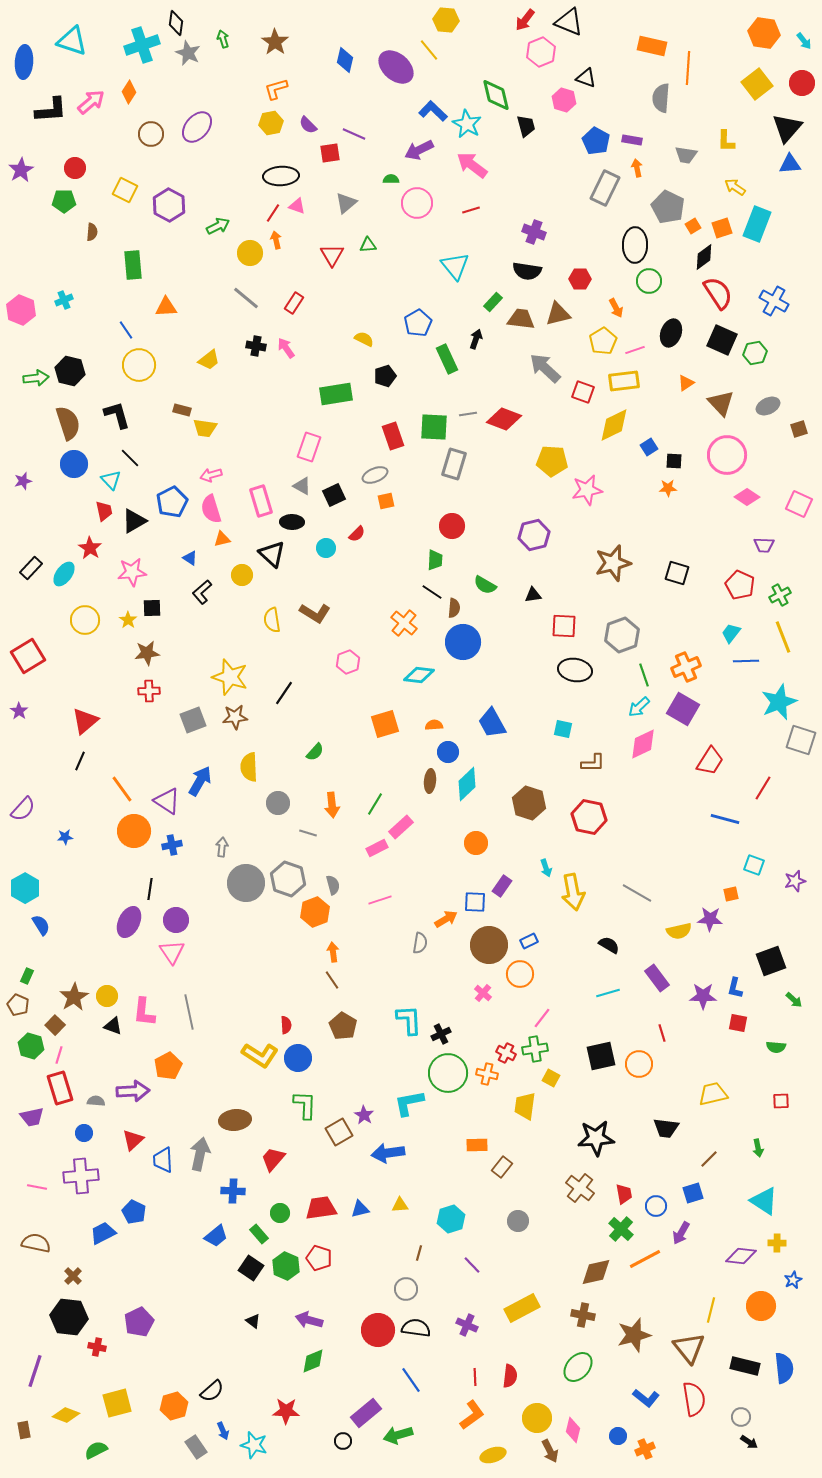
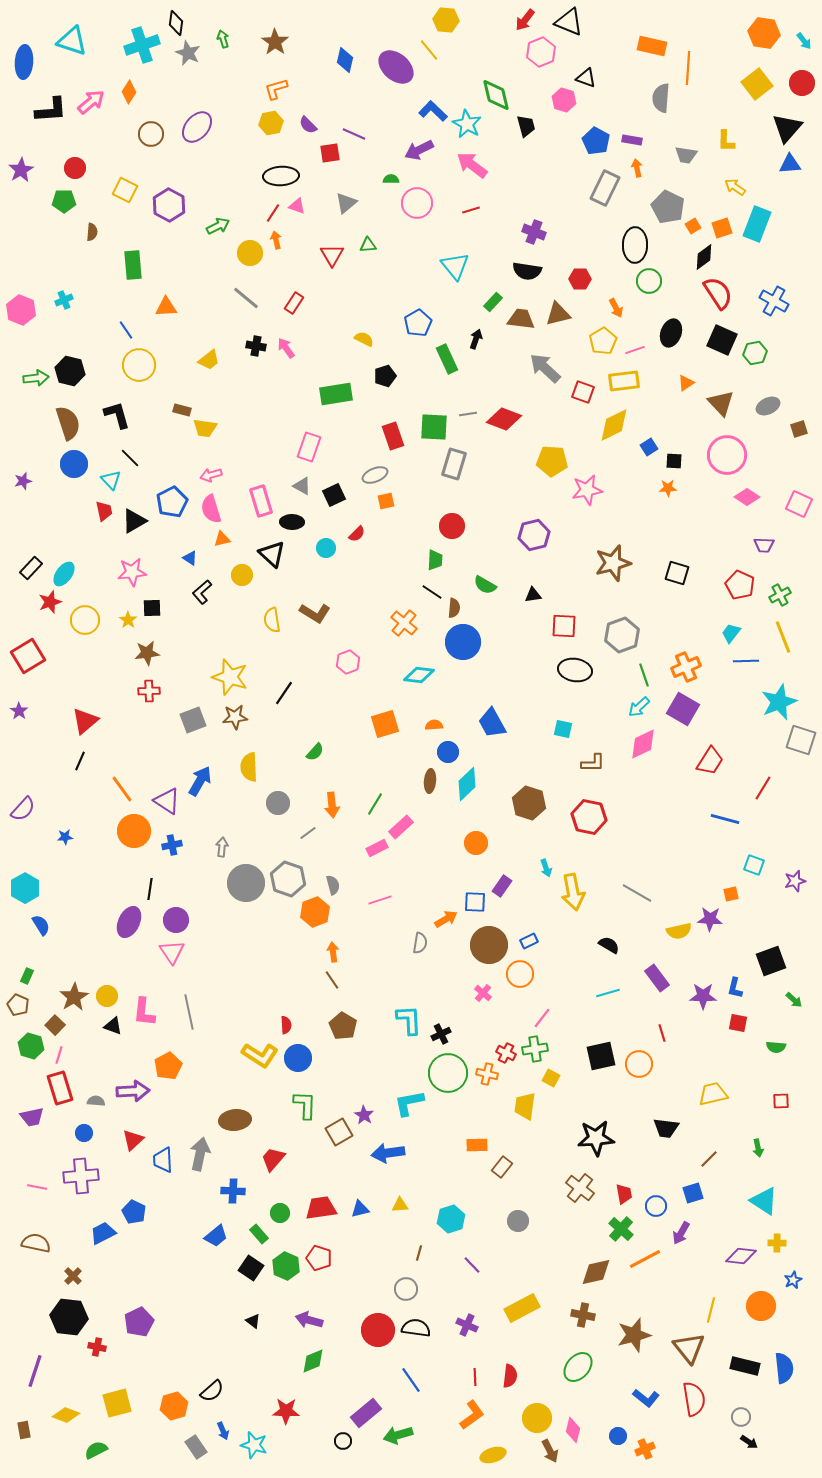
red star at (90, 548): moved 40 px left, 54 px down; rotated 20 degrees clockwise
gray line at (308, 833): rotated 54 degrees counterclockwise
